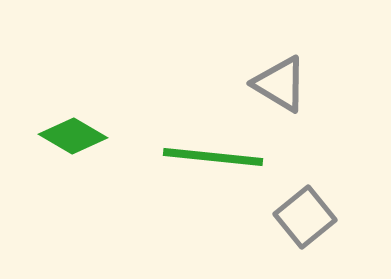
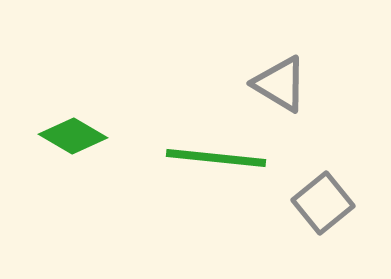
green line: moved 3 px right, 1 px down
gray square: moved 18 px right, 14 px up
